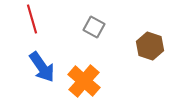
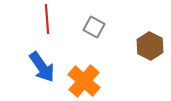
red line: moved 15 px right; rotated 12 degrees clockwise
brown hexagon: rotated 8 degrees clockwise
